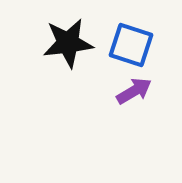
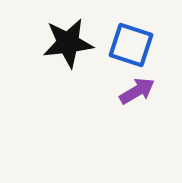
purple arrow: moved 3 px right
